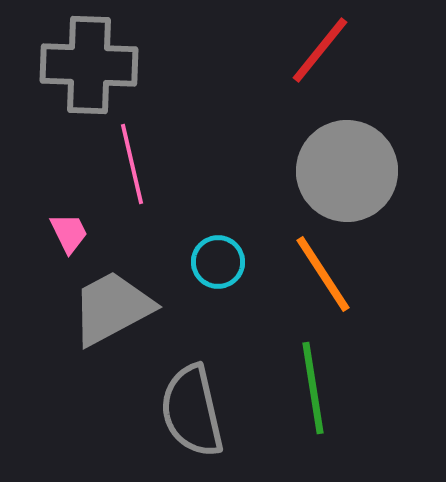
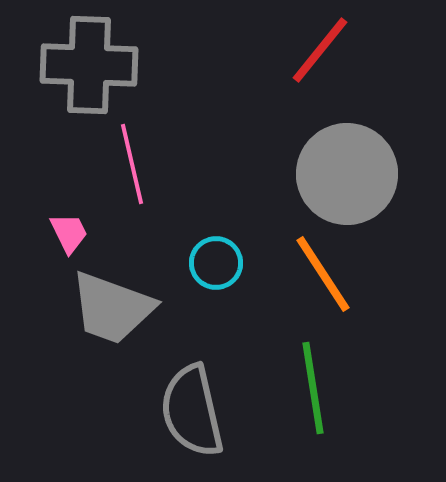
gray circle: moved 3 px down
cyan circle: moved 2 px left, 1 px down
gray trapezoid: rotated 132 degrees counterclockwise
